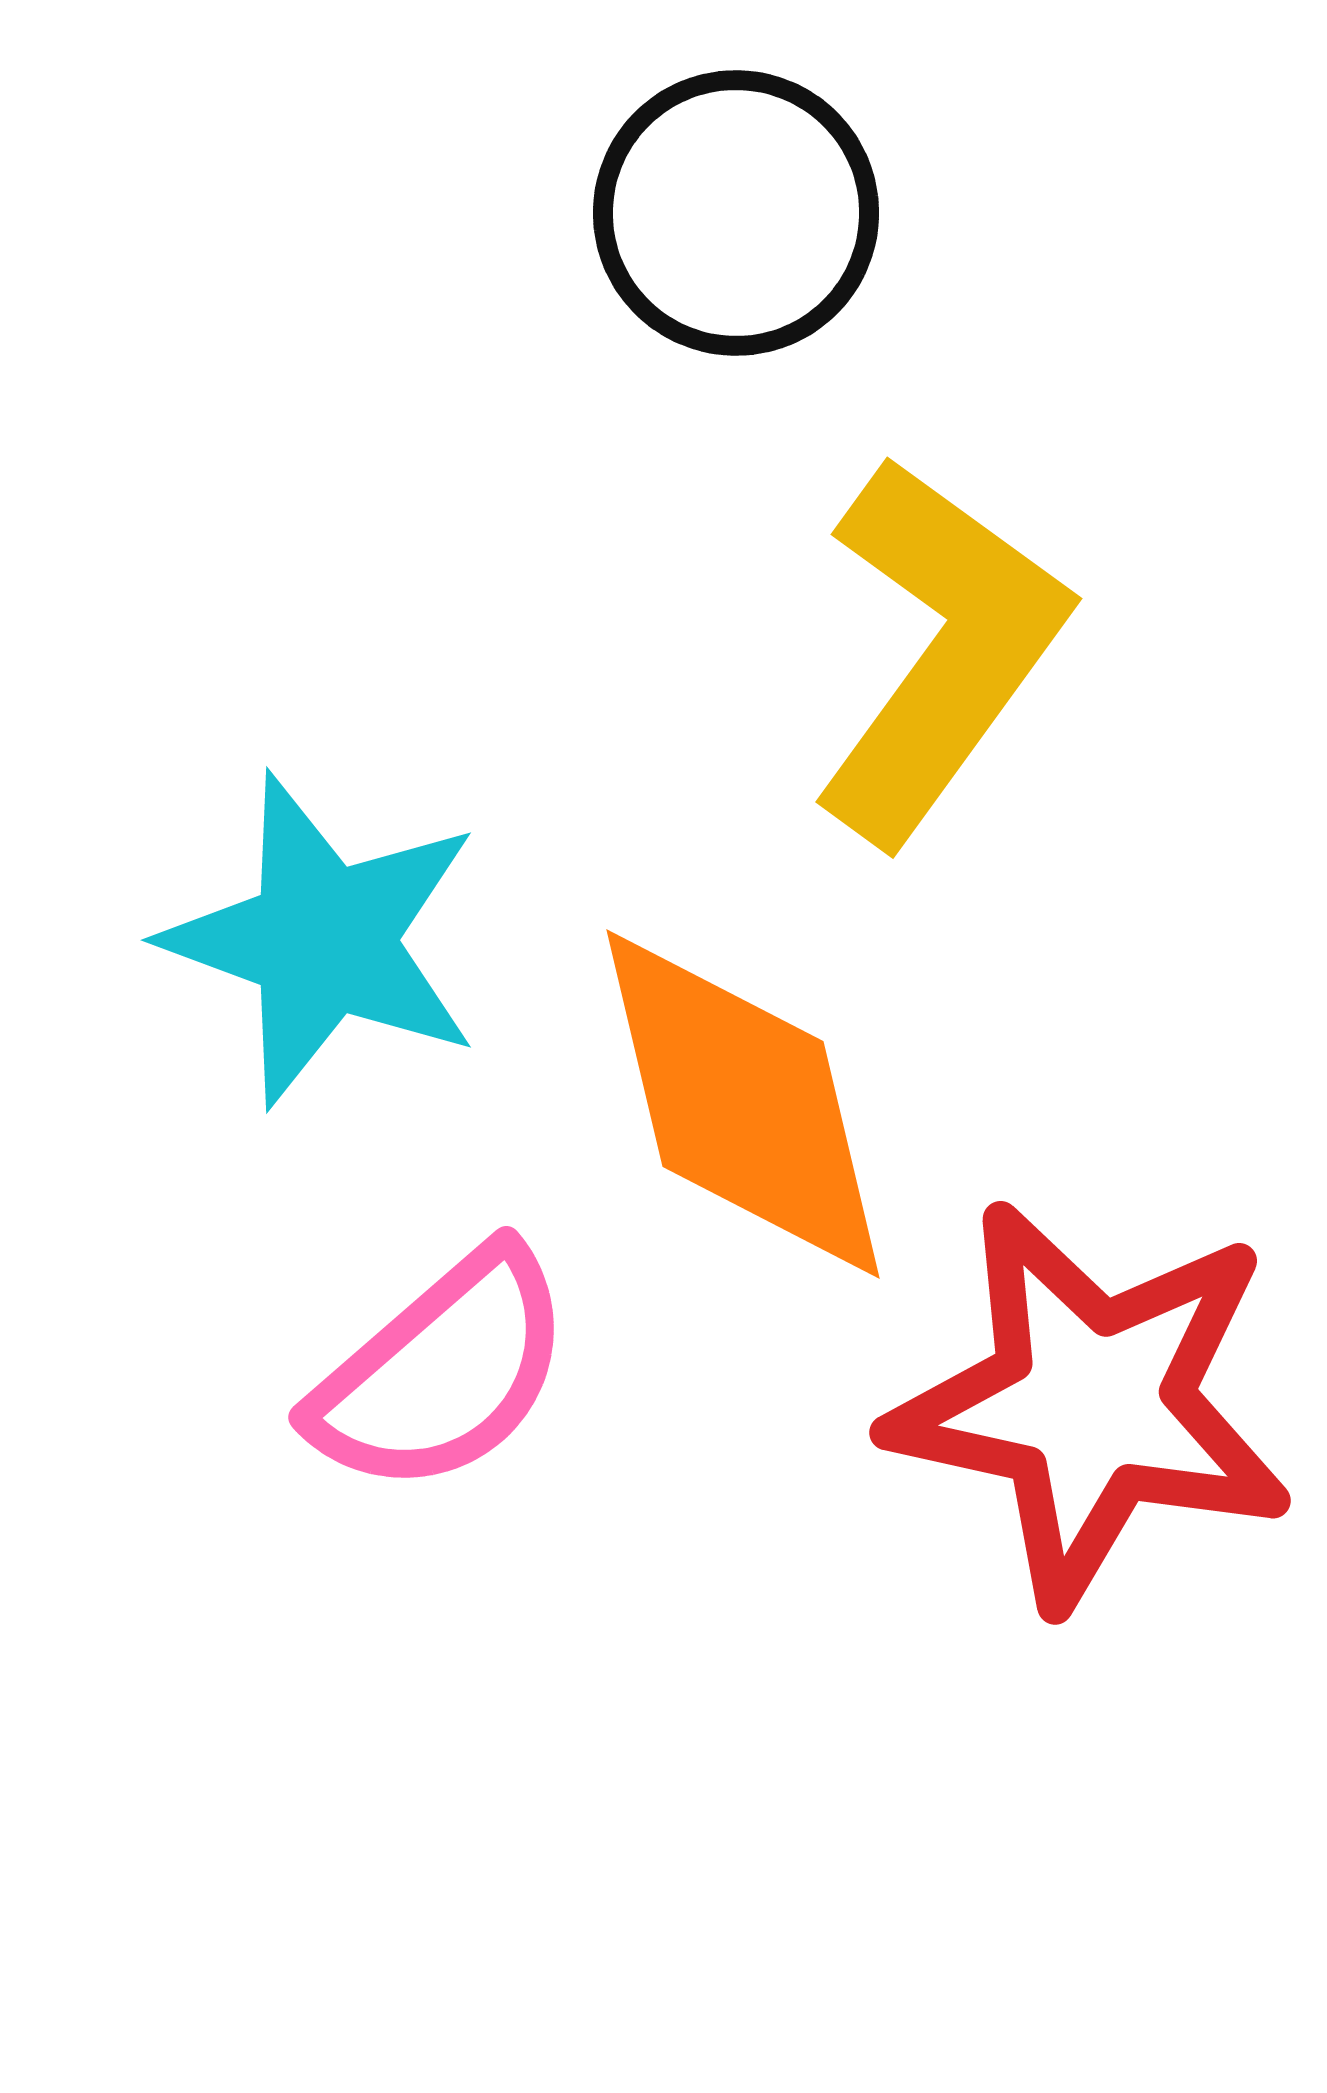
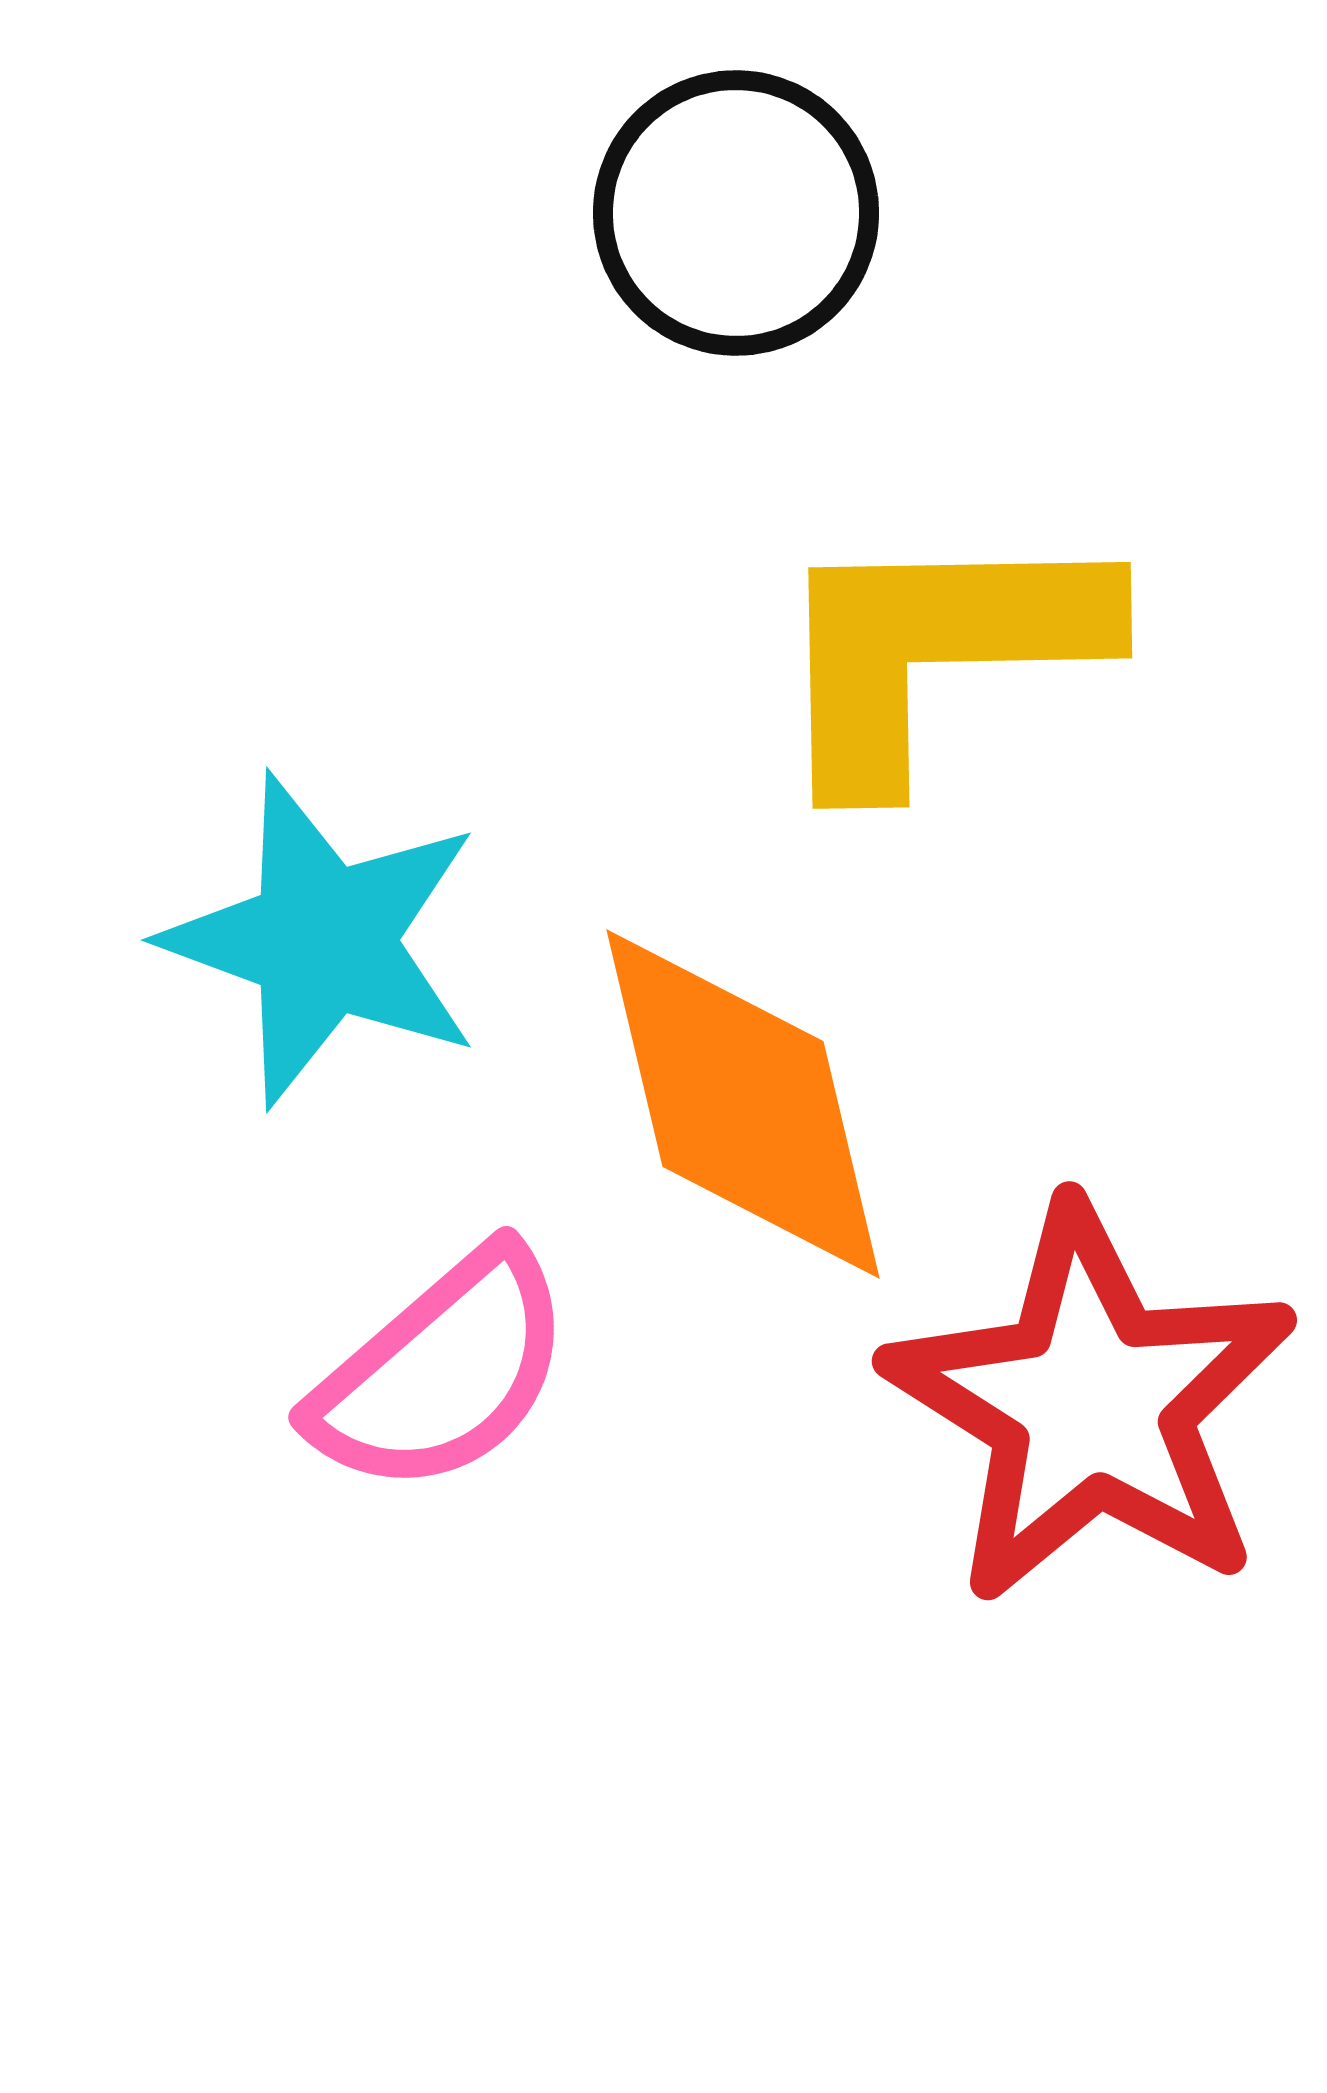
yellow L-shape: moved 3 px left, 1 px down; rotated 127 degrees counterclockwise
red star: rotated 20 degrees clockwise
